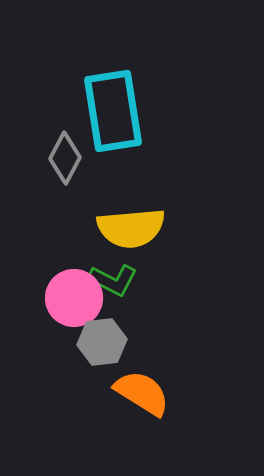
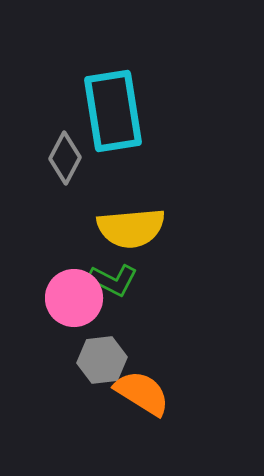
gray hexagon: moved 18 px down
